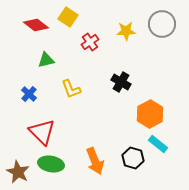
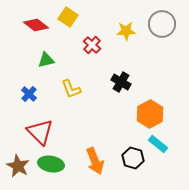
red cross: moved 2 px right, 3 px down; rotated 12 degrees counterclockwise
red triangle: moved 2 px left
brown star: moved 6 px up
